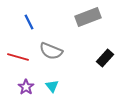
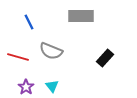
gray rectangle: moved 7 px left, 1 px up; rotated 20 degrees clockwise
